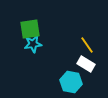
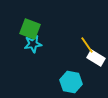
green square: rotated 30 degrees clockwise
white rectangle: moved 10 px right, 6 px up
